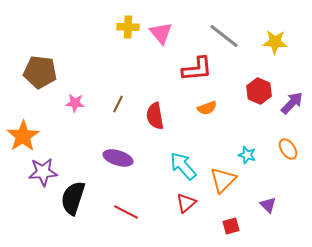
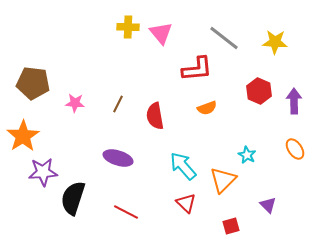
gray line: moved 2 px down
brown pentagon: moved 7 px left, 11 px down
purple arrow: moved 2 px right, 2 px up; rotated 45 degrees counterclockwise
orange ellipse: moved 7 px right
cyan star: rotated 12 degrees clockwise
red triangle: rotated 35 degrees counterclockwise
